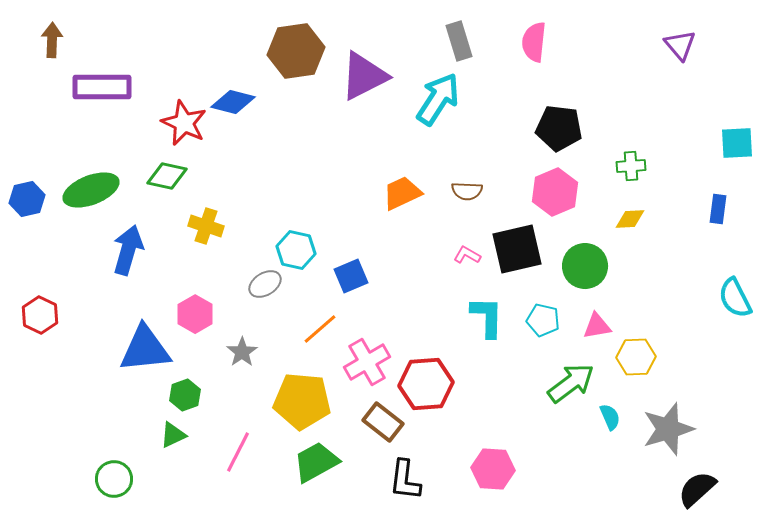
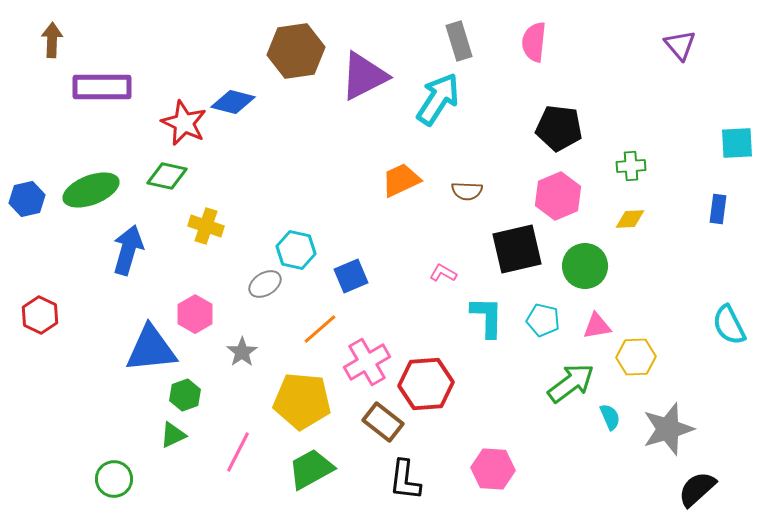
pink hexagon at (555, 192): moved 3 px right, 4 px down
orange trapezoid at (402, 193): moved 1 px left, 13 px up
pink L-shape at (467, 255): moved 24 px left, 18 px down
cyan semicircle at (735, 298): moved 6 px left, 27 px down
blue triangle at (145, 349): moved 6 px right
green trapezoid at (316, 462): moved 5 px left, 7 px down
